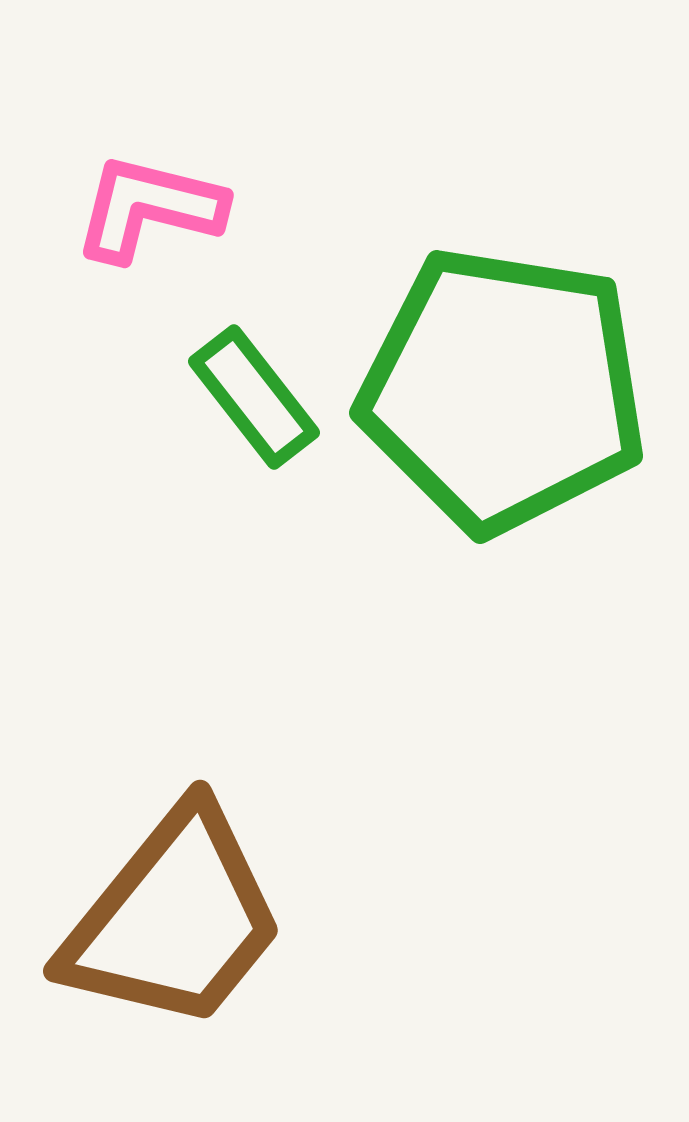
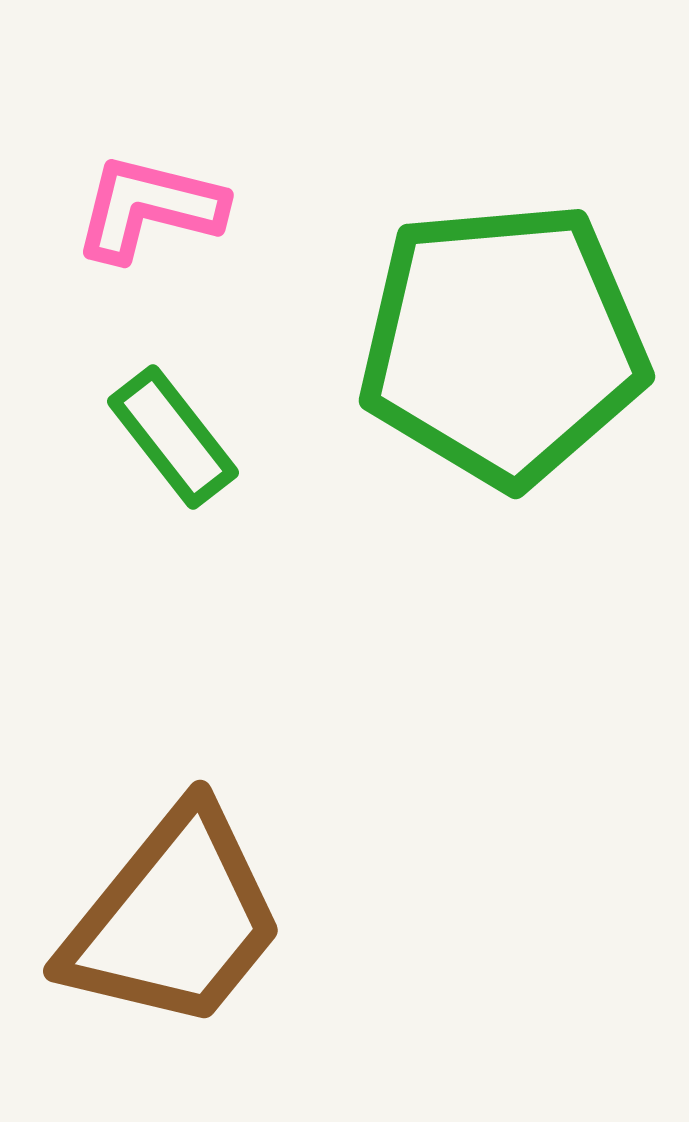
green pentagon: moved 46 px up; rotated 14 degrees counterclockwise
green rectangle: moved 81 px left, 40 px down
